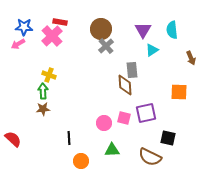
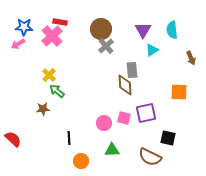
yellow cross: rotated 24 degrees clockwise
green arrow: moved 14 px right; rotated 49 degrees counterclockwise
